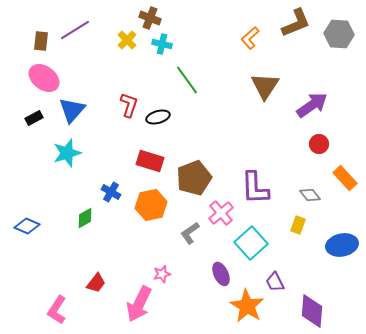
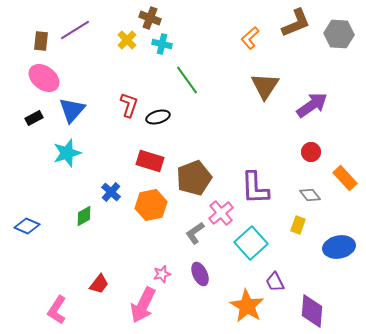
red circle: moved 8 px left, 8 px down
blue cross: rotated 12 degrees clockwise
green diamond: moved 1 px left, 2 px up
gray L-shape: moved 5 px right
blue ellipse: moved 3 px left, 2 px down
purple ellipse: moved 21 px left
red trapezoid: moved 3 px right, 1 px down
pink arrow: moved 4 px right, 1 px down
